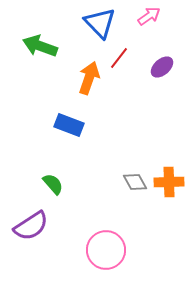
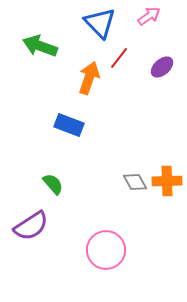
orange cross: moved 2 px left, 1 px up
